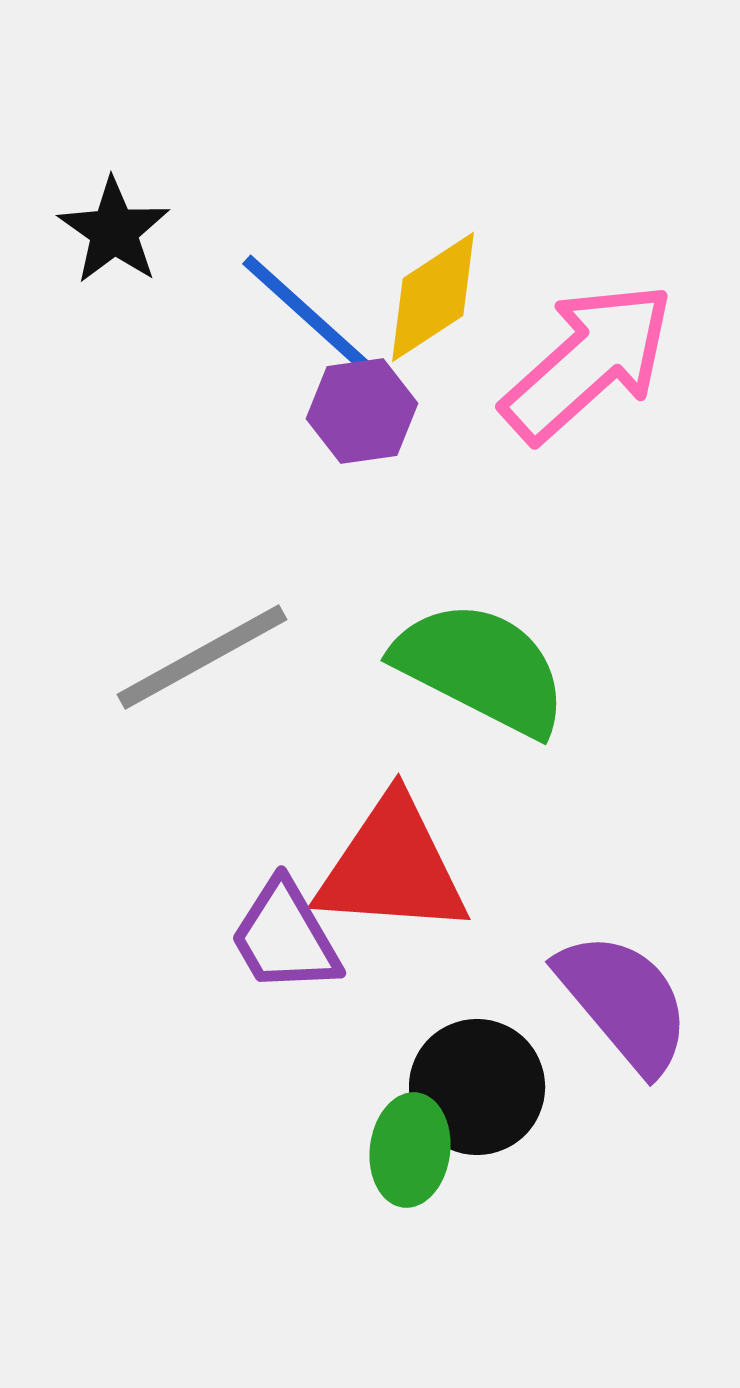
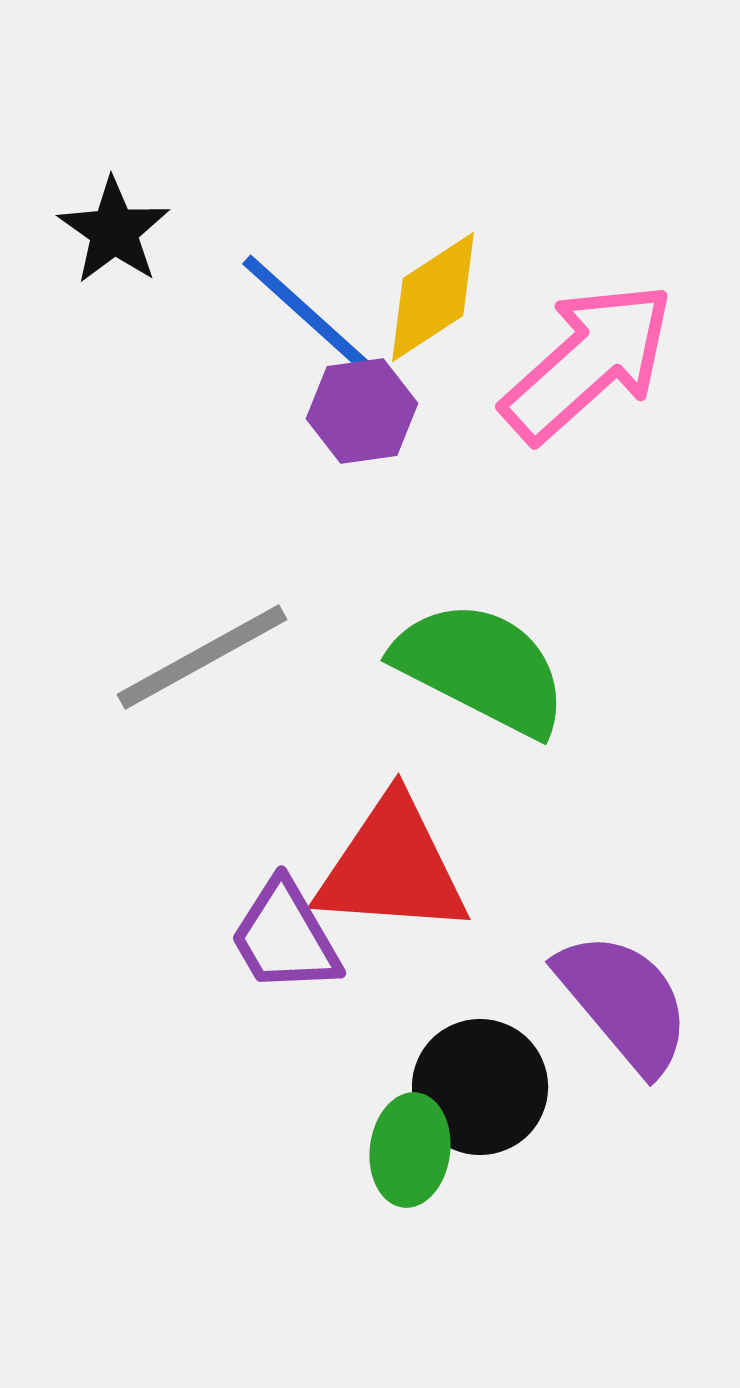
black circle: moved 3 px right
